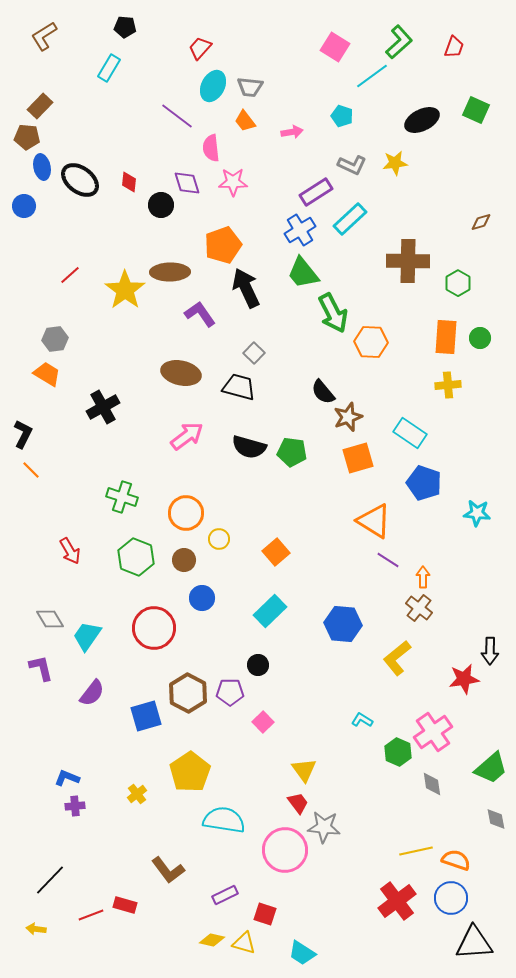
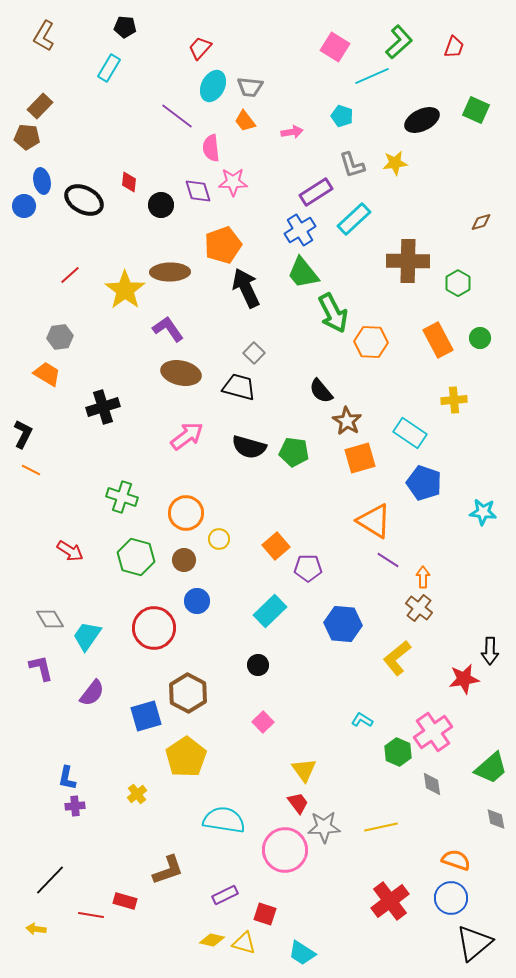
brown L-shape at (44, 36): rotated 28 degrees counterclockwise
cyan line at (372, 76): rotated 12 degrees clockwise
gray L-shape at (352, 165): rotated 48 degrees clockwise
blue ellipse at (42, 167): moved 14 px down
black ellipse at (80, 180): moved 4 px right, 20 px down; rotated 9 degrees counterclockwise
purple diamond at (187, 183): moved 11 px right, 8 px down
cyan rectangle at (350, 219): moved 4 px right
purple L-shape at (200, 314): moved 32 px left, 15 px down
orange rectangle at (446, 337): moved 8 px left, 3 px down; rotated 32 degrees counterclockwise
gray hexagon at (55, 339): moved 5 px right, 2 px up
yellow cross at (448, 385): moved 6 px right, 15 px down
black semicircle at (323, 392): moved 2 px left, 1 px up
black cross at (103, 407): rotated 12 degrees clockwise
brown star at (348, 417): moved 1 px left, 4 px down; rotated 20 degrees counterclockwise
green pentagon at (292, 452): moved 2 px right
orange square at (358, 458): moved 2 px right
orange line at (31, 470): rotated 18 degrees counterclockwise
cyan star at (477, 513): moved 6 px right, 1 px up
red arrow at (70, 551): rotated 28 degrees counterclockwise
orange square at (276, 552): moved 6 px up
green hexagon at (136, 557): rotated 6 degrees counterclockwise
blue circle at (202, 598): moved 5 px left, 3 px down
purple pentagon at (230, 692): moved 78 px right, 124 px up
yellow pentagon at (190, 772): moved 4 px left, 15 px up
blue L-shape at (67, 778): rotated 100 degrees counterclockwise
gray star at (324, 827): rotated 8 degrees counterclockwise
yellow line at (416, 851): moved 35 px left, 24 px up
brown L-shape at (168, 870): rotated 72 degrees counterclockwise
red cross at (397, 901): moved 7 px left
red rectangle at (125, 905): moved 4 px up
red line at (91, 915): rotated 30 degrees clockwise
black triangle at (474, 943): rotated 36 degrees counterclockwise
